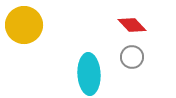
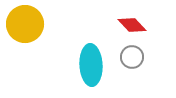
yellow circle: moved 1 px right, 1 px up
cyan ellipse: moved 2 px right, 9 px up
